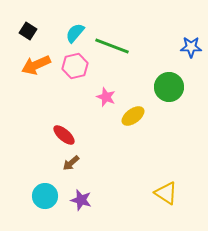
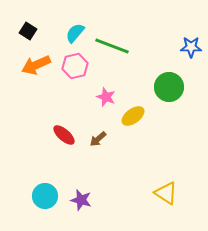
brown arrow: moved 27 px right, 24 px up
